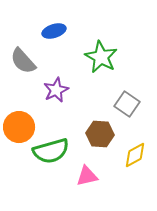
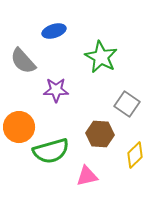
purple star: rotated 25 degrees clockwise
yellow diamond: rotated 16 degrees counterclockwise
